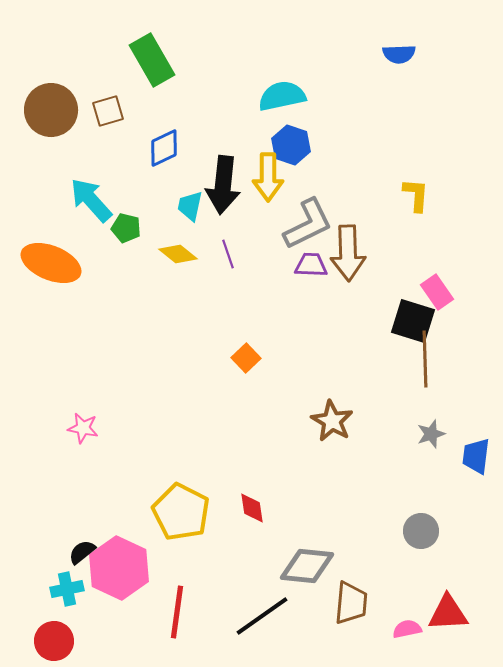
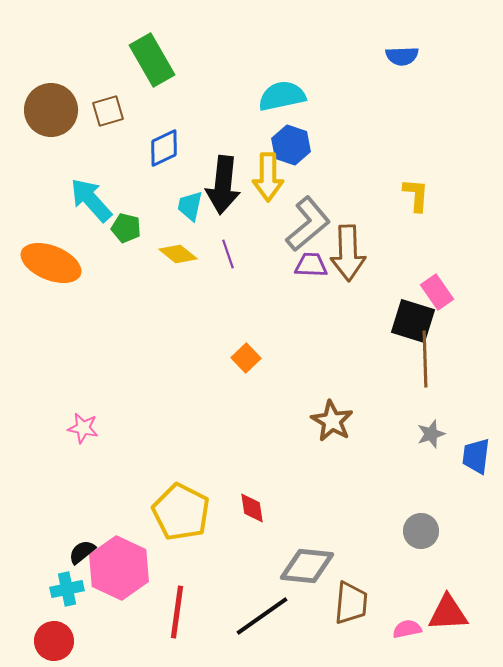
blue semicircle: moved 3 px right, 2 px down
gray L-shape: rotated 14 degrees counterclockwise
